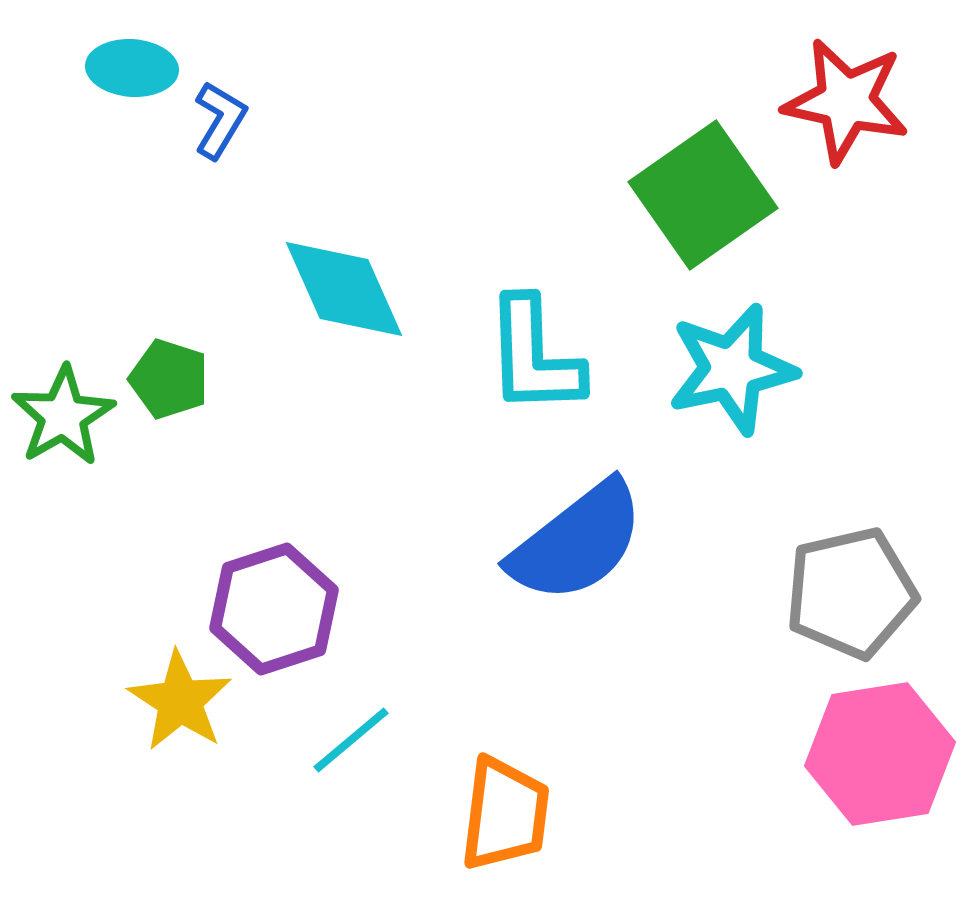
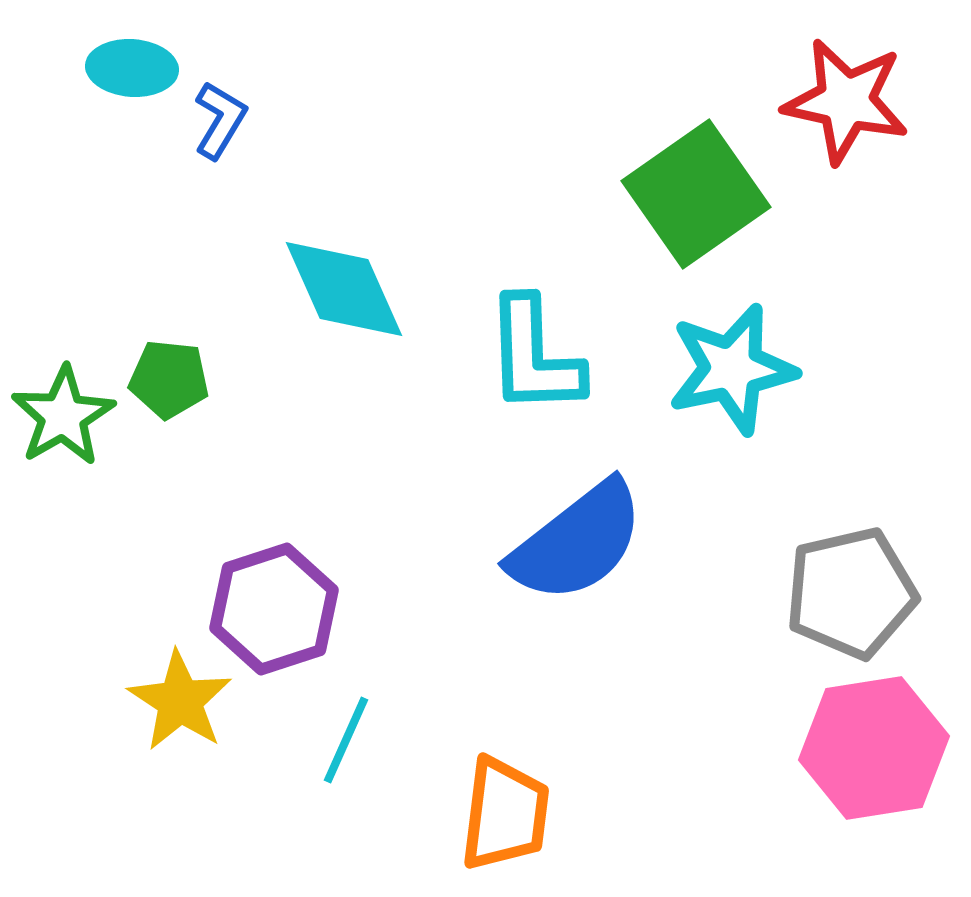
green square: moved 7 px left, 1 px up
green pentagon: rotated 12 degrees counterclockwise
cyan line: moved 5 px left; rotated 26 degrees counterclockwise
pink hexagon: moved 6 px left, 6 px up
